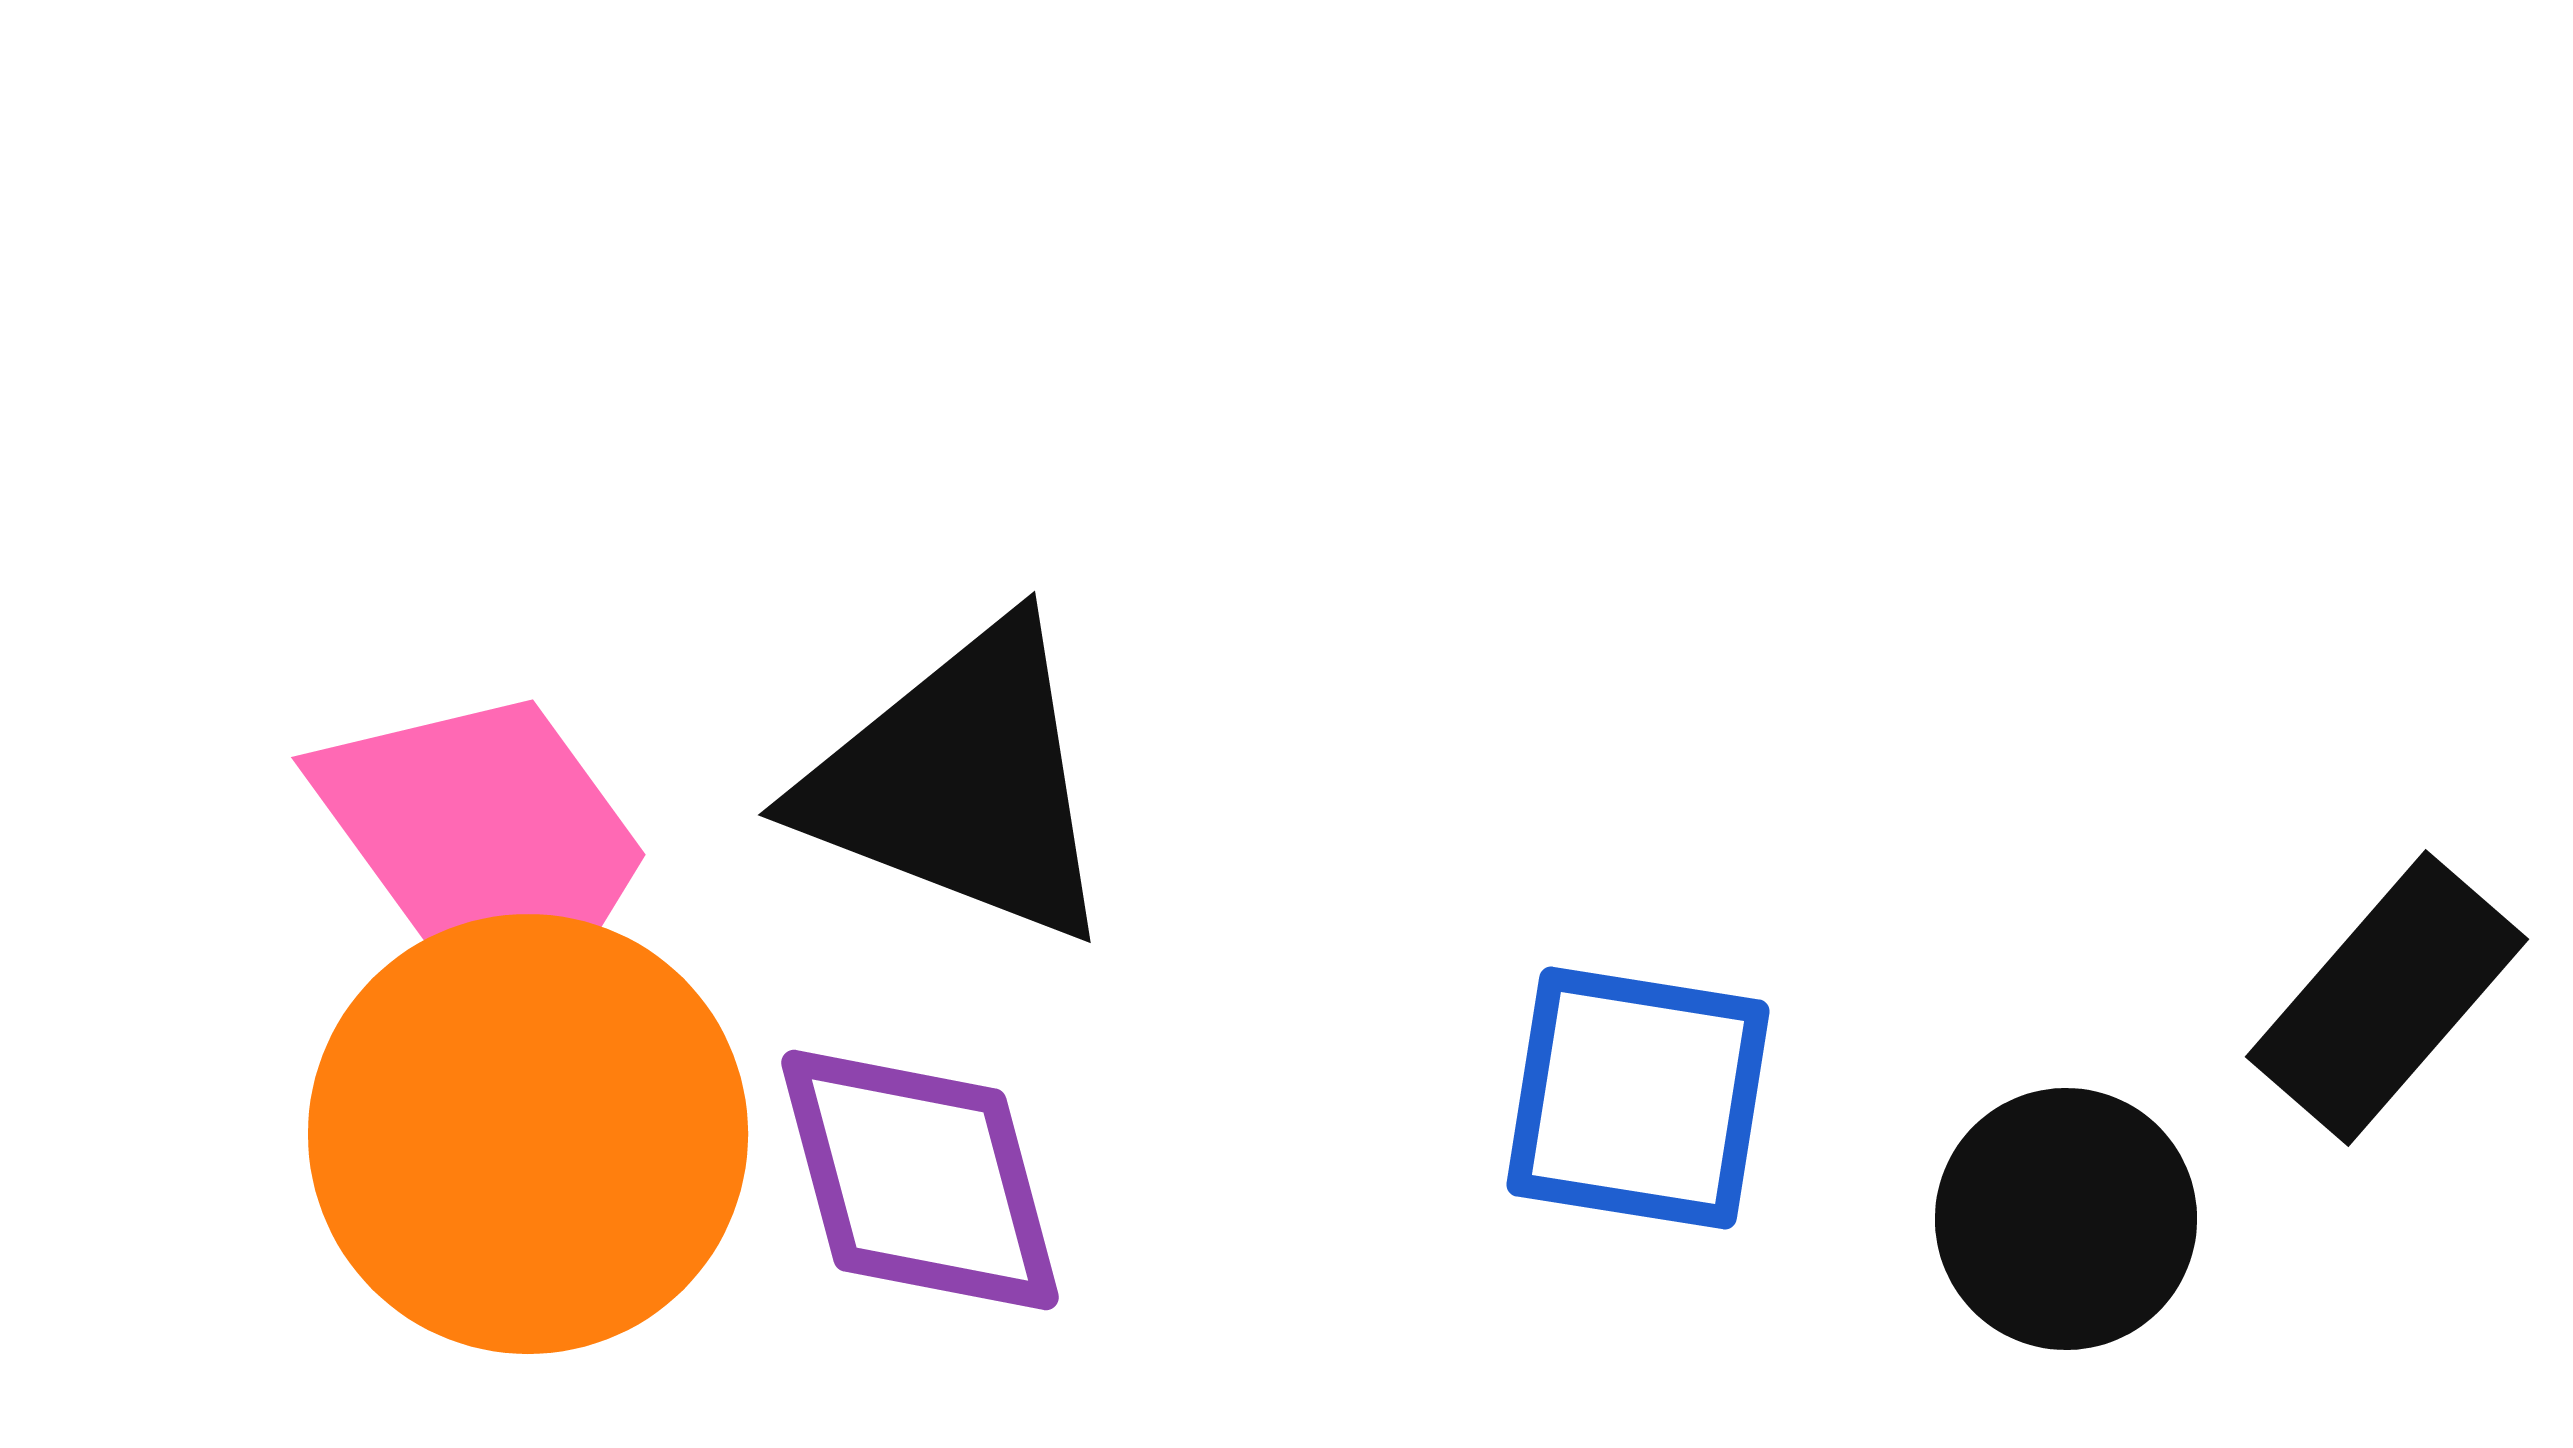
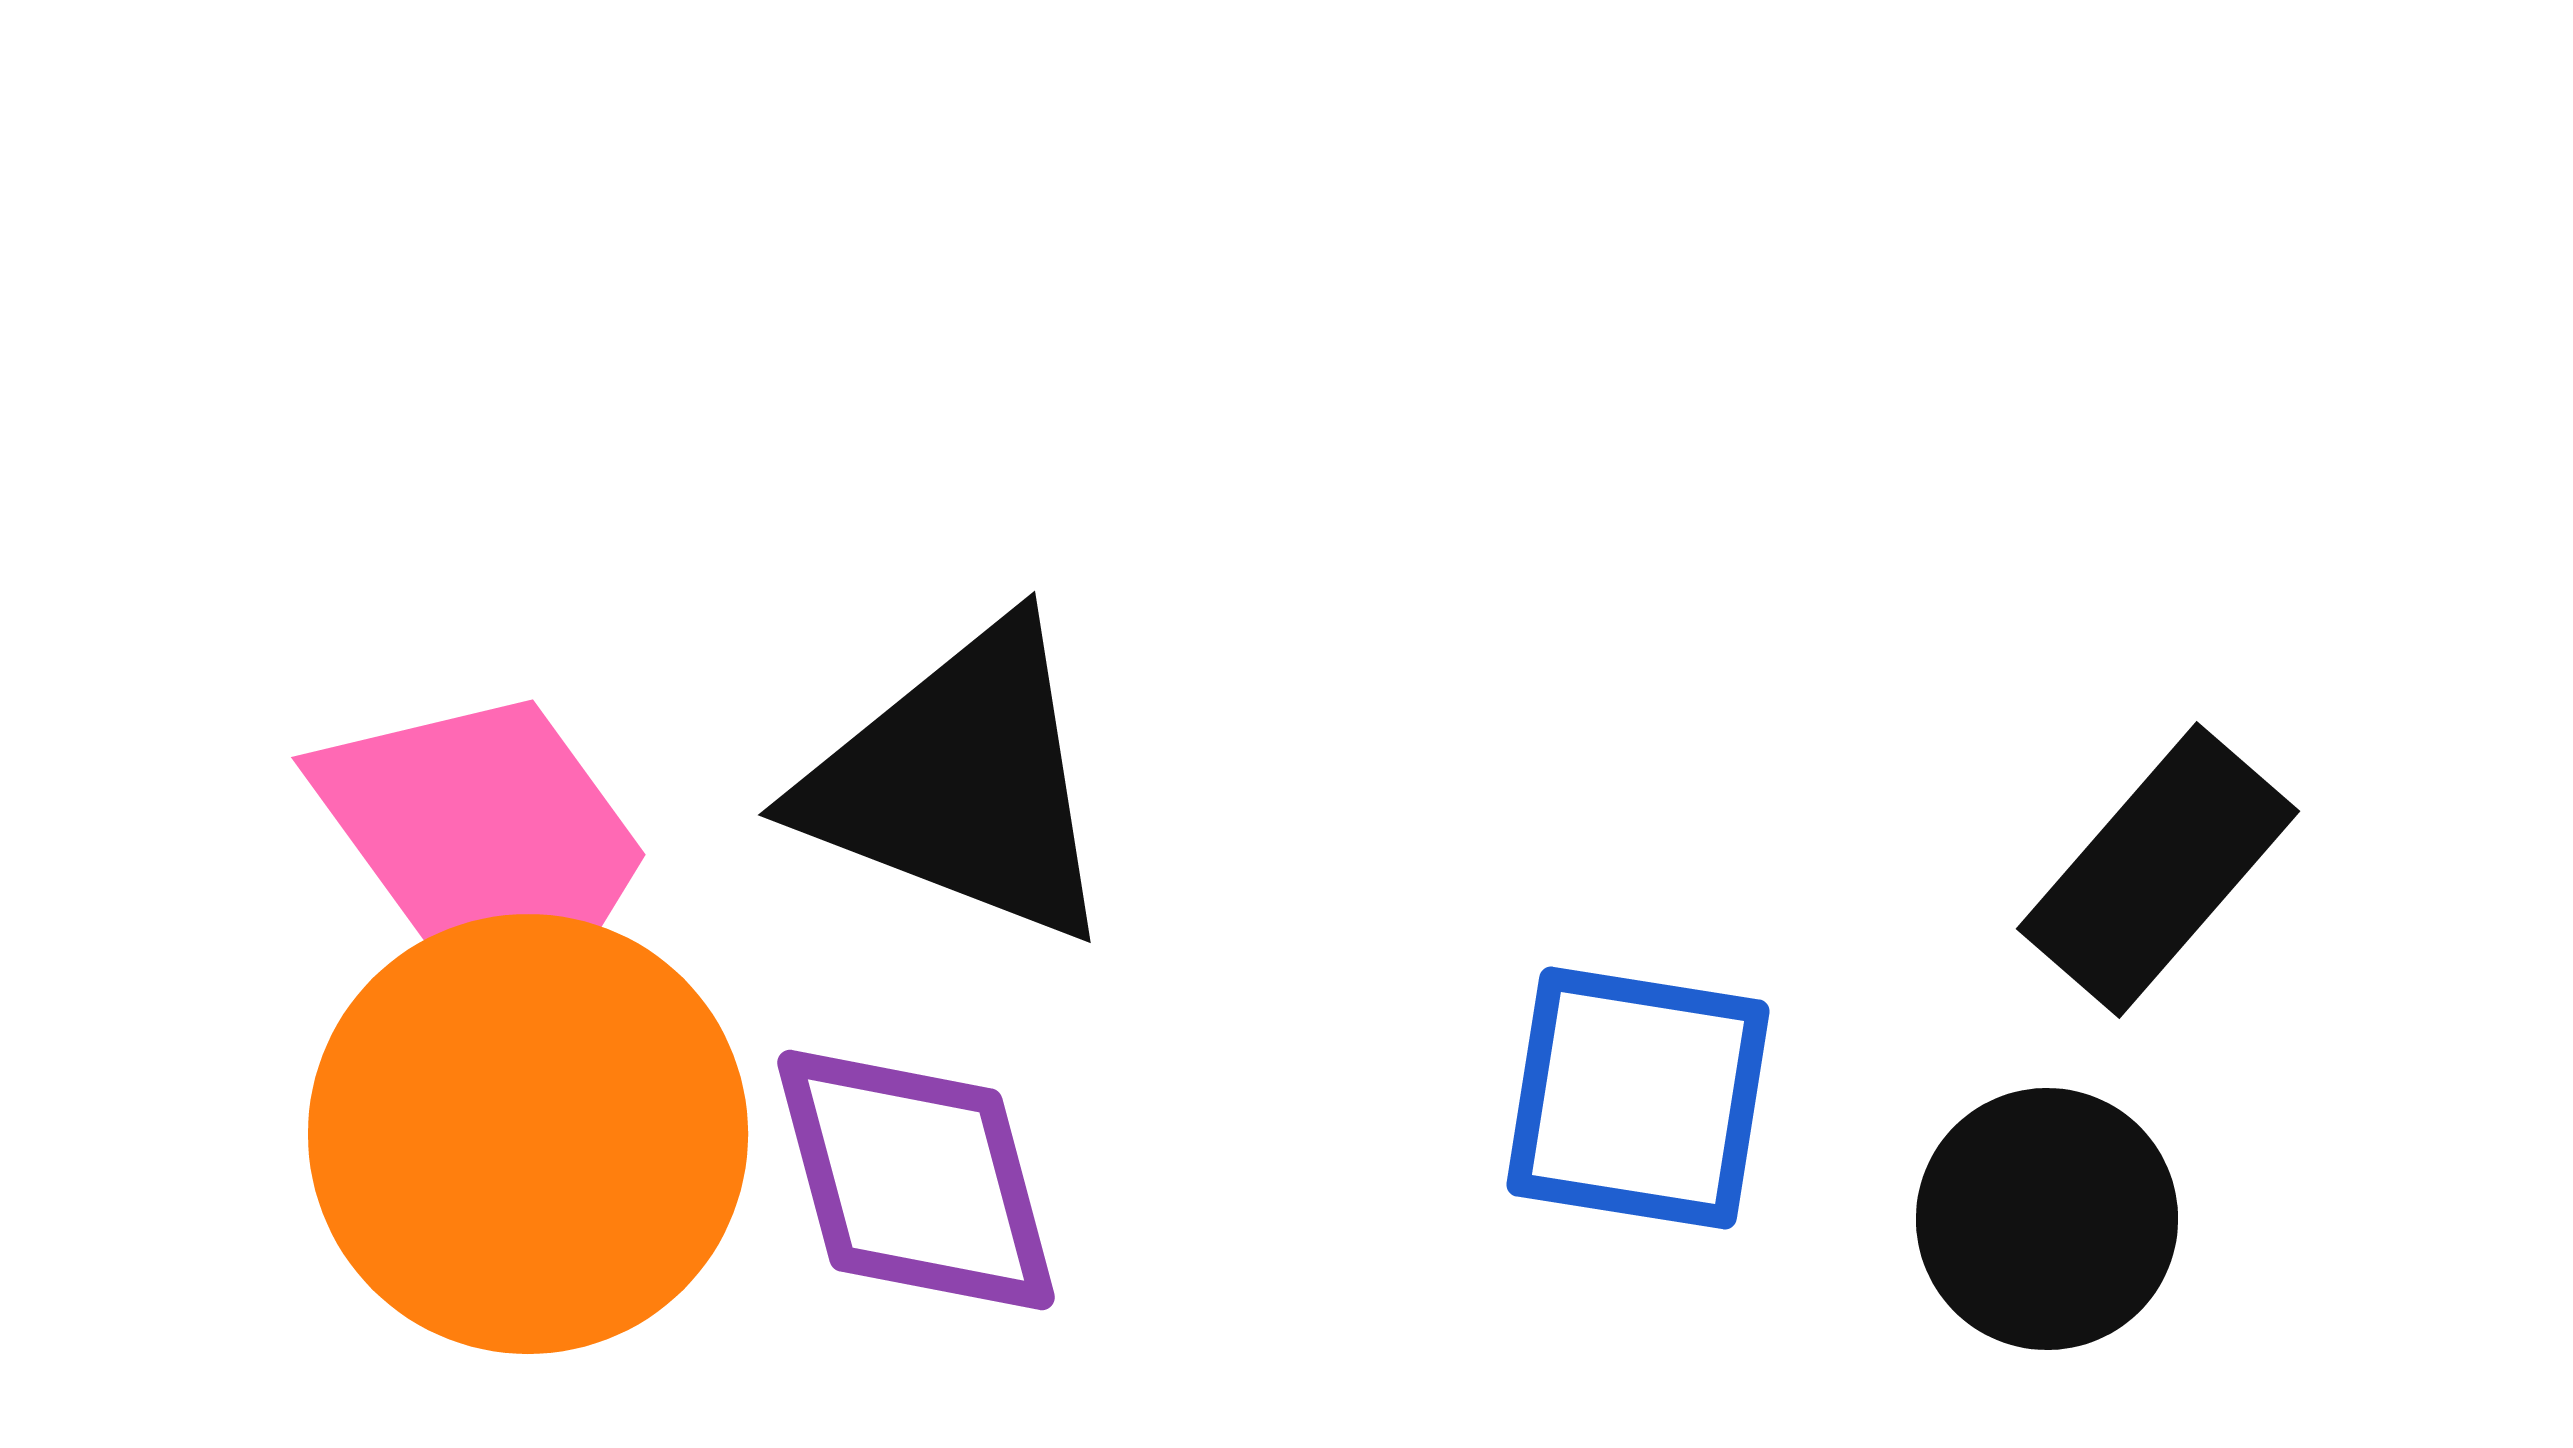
black rectangle: moved 229 px left, 128 px up
purple diamond: moved 4 px left
black circle: moved 19 px left
